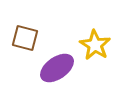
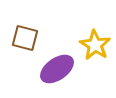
purple ellipse: moved 1 px down
